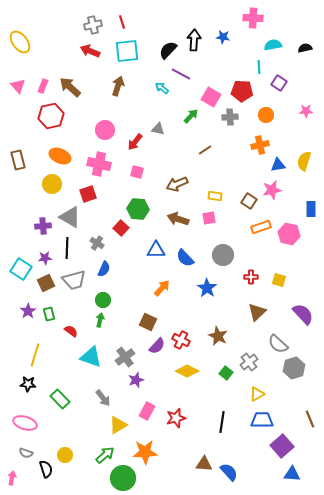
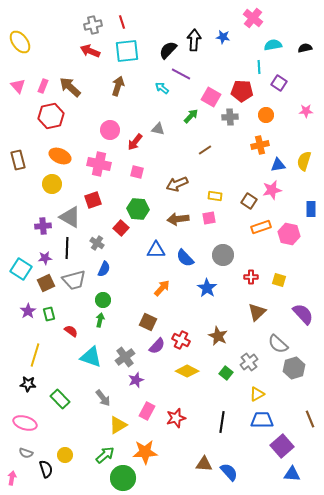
pink cross at (253, 18): rotated 36 degrees clockwise
pink circle at (105, 130): moved 5 px right
red square at (88, 194): moved 5 px right, 6 px down
brown arrow at (178, 219): rotated 25 degrees counterclockwise
